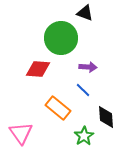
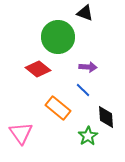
green circle: moved 3 px left, 1 px up
red diamond: rotated 35 degrees clockwise
green star: moved 4 px right
